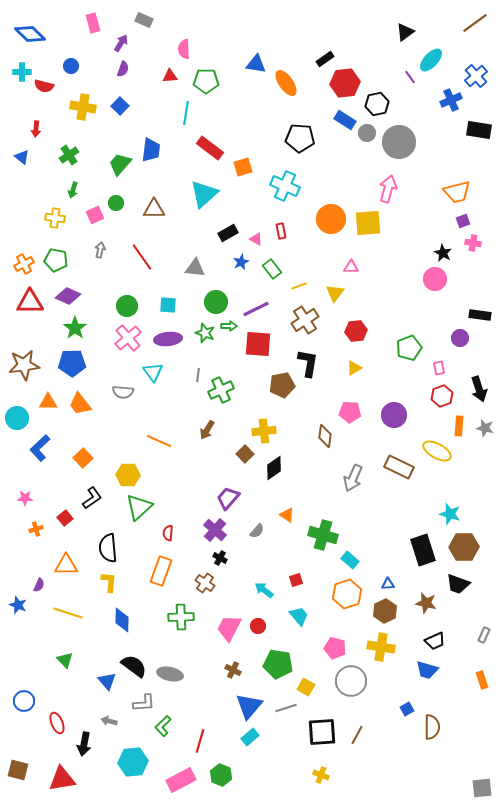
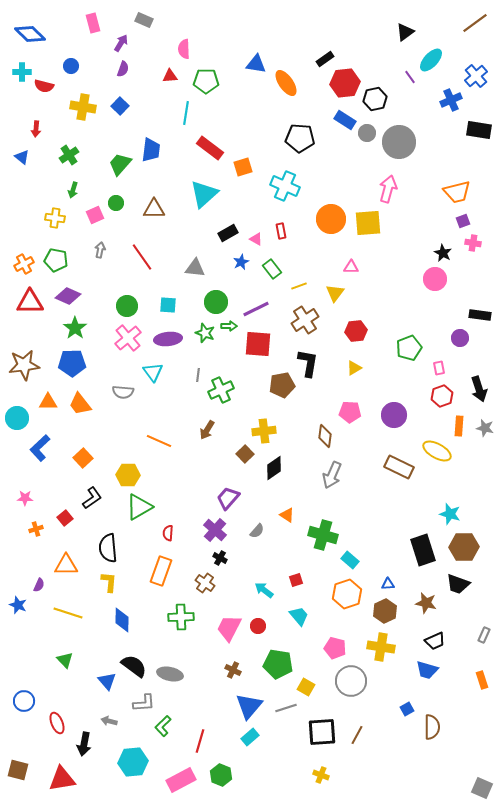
black hexagon at (377, 104): moved 2 px left, 5 px up
gray arrow at (353, 478): moved 21 px left, 3 px up
green triangle at (139, 507): rotated 12 degrees clockwise
gray square at (482, 788): rotated 30 degrees clockwise
